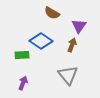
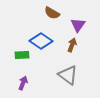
purple triangle: moved 1 px left, 1 px up
gray triangle: rotated 15 degrees counterclockwise
